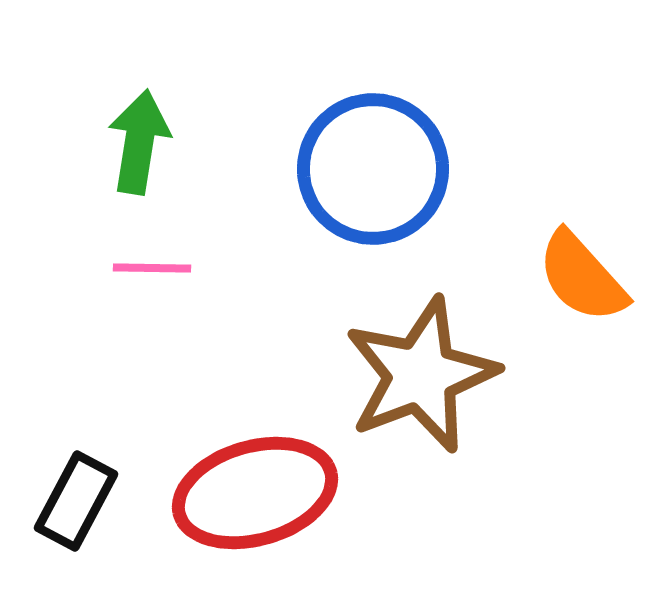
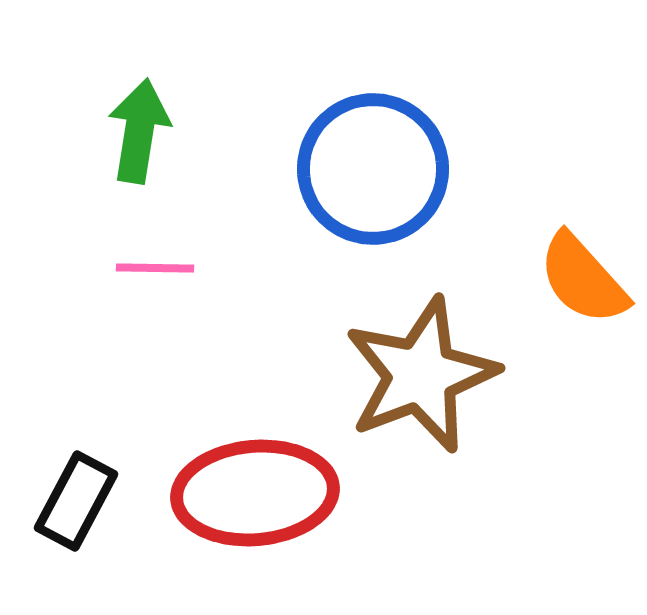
green arrow: moved 11 px up
pink line: moved 3 px right
orange semicircle: moved 1 px right, 2 px down
red ellipse: rotated 11 degrees clockwise
